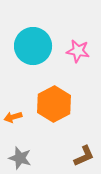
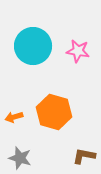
orange hexagon: moved 8 px down; rotated 16 degrees counterclockwise
orange arrow: moved 1 px right
brown L-shape: rotated 145 degrees counterclockwise
